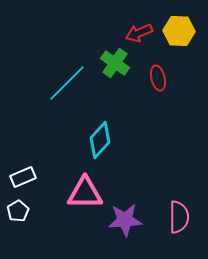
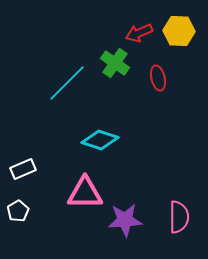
cyan diamond: rotated 66 degrees clockwise
white rectangle: moved 8 px up
